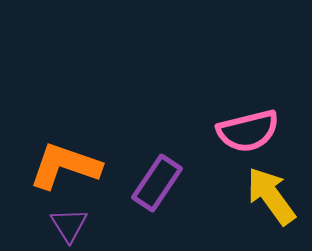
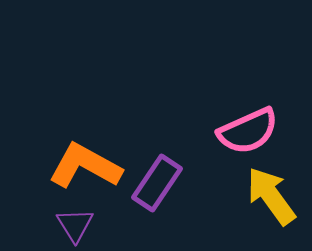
pink semicircle: rotated 10 degrees counterclockwise
orange L-shape: moved 20 px right; rotated 10 degrees clockwise
purple triangle: moved 6 px right
